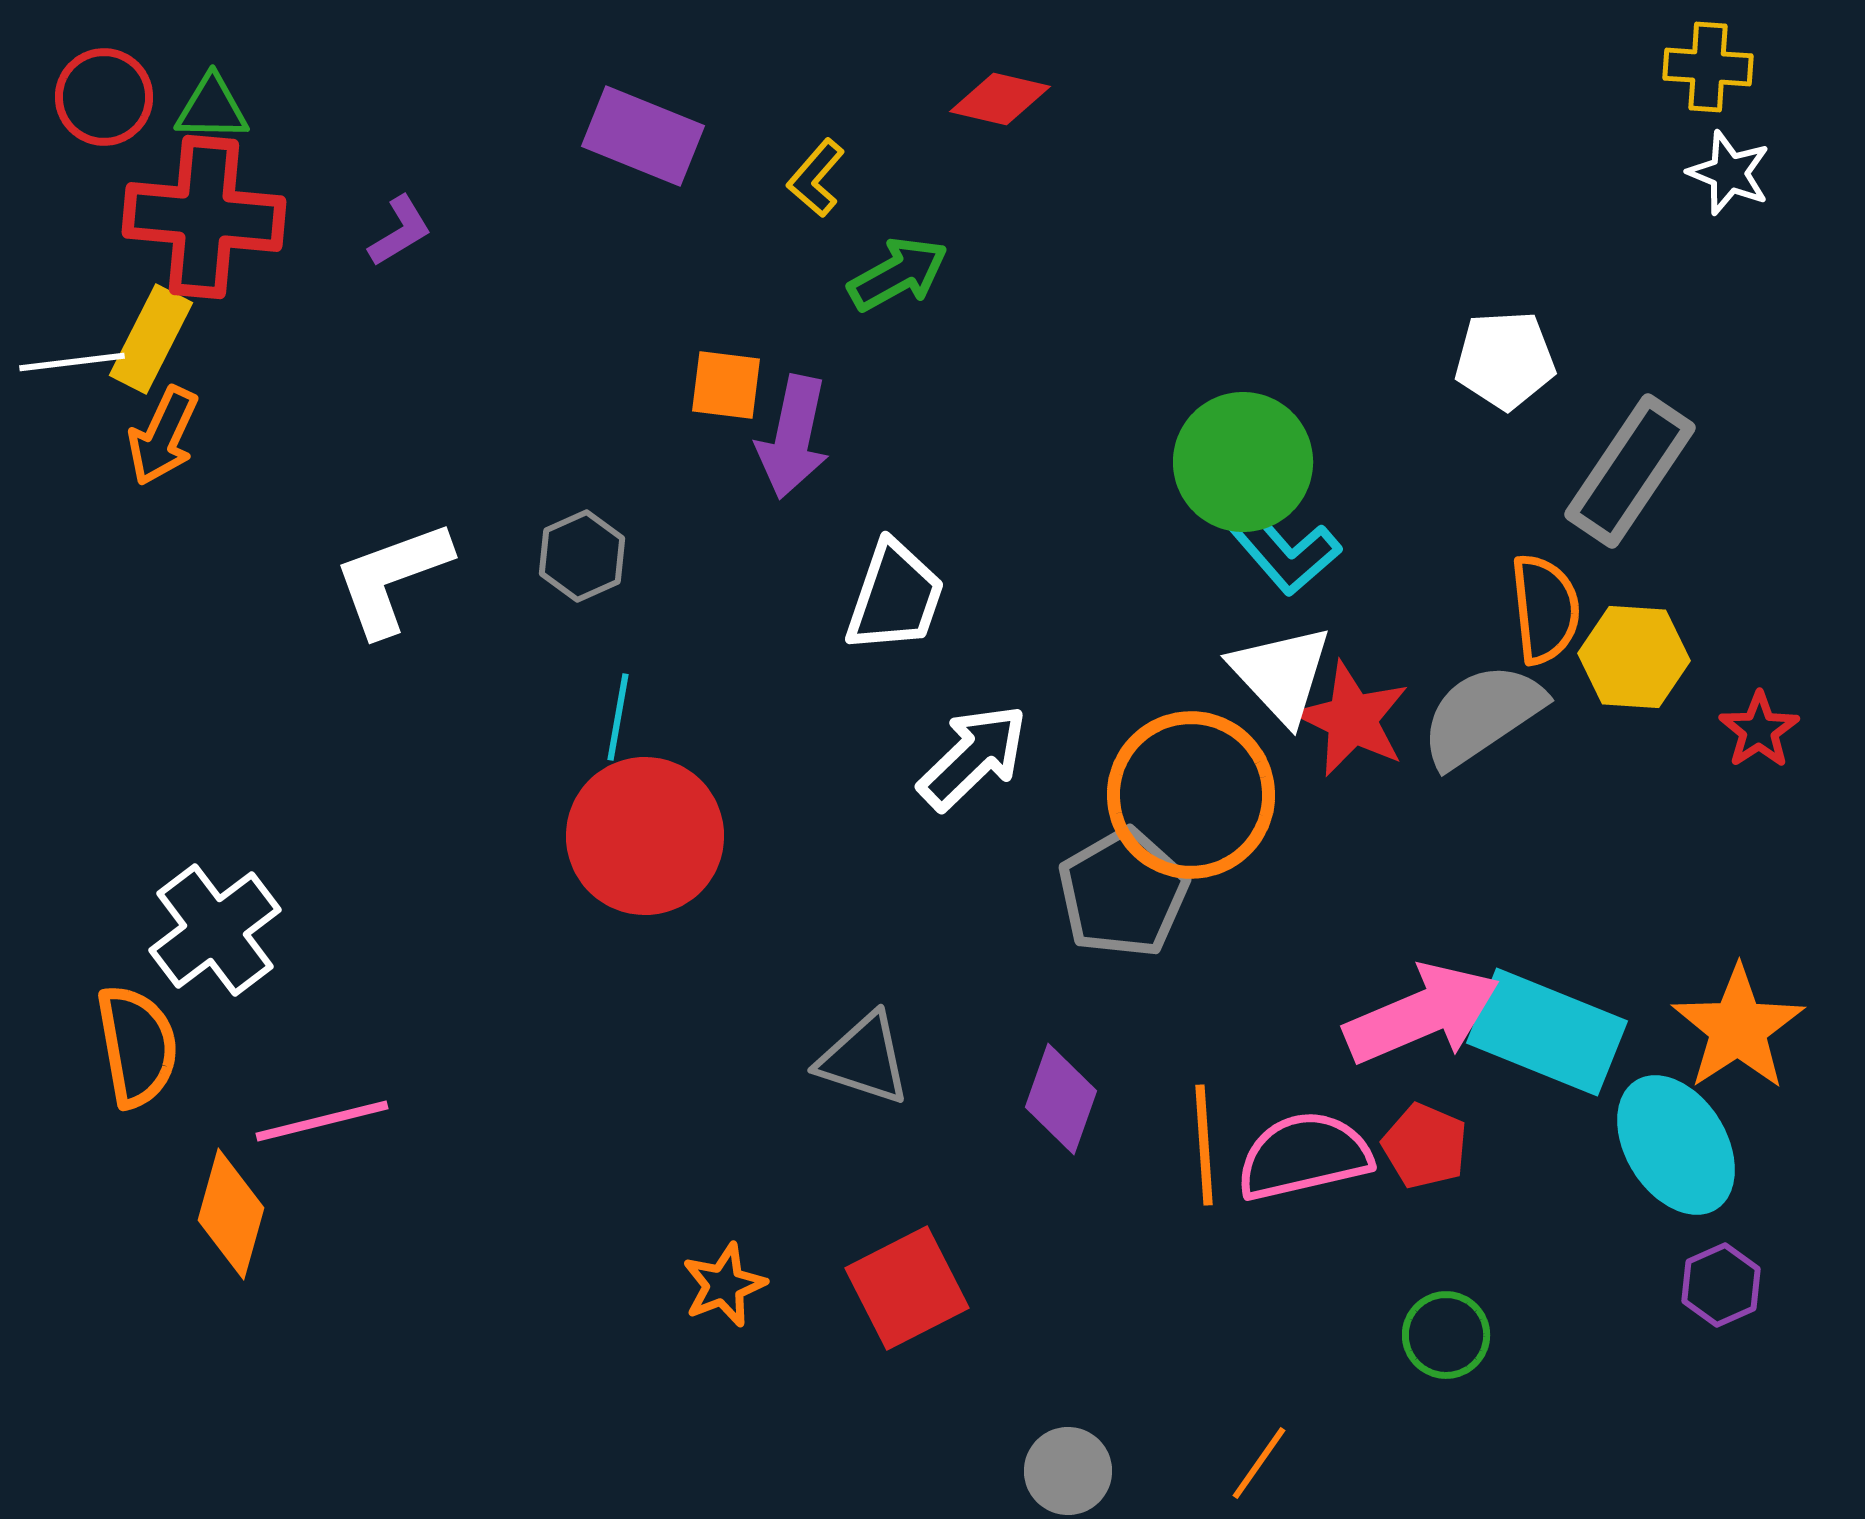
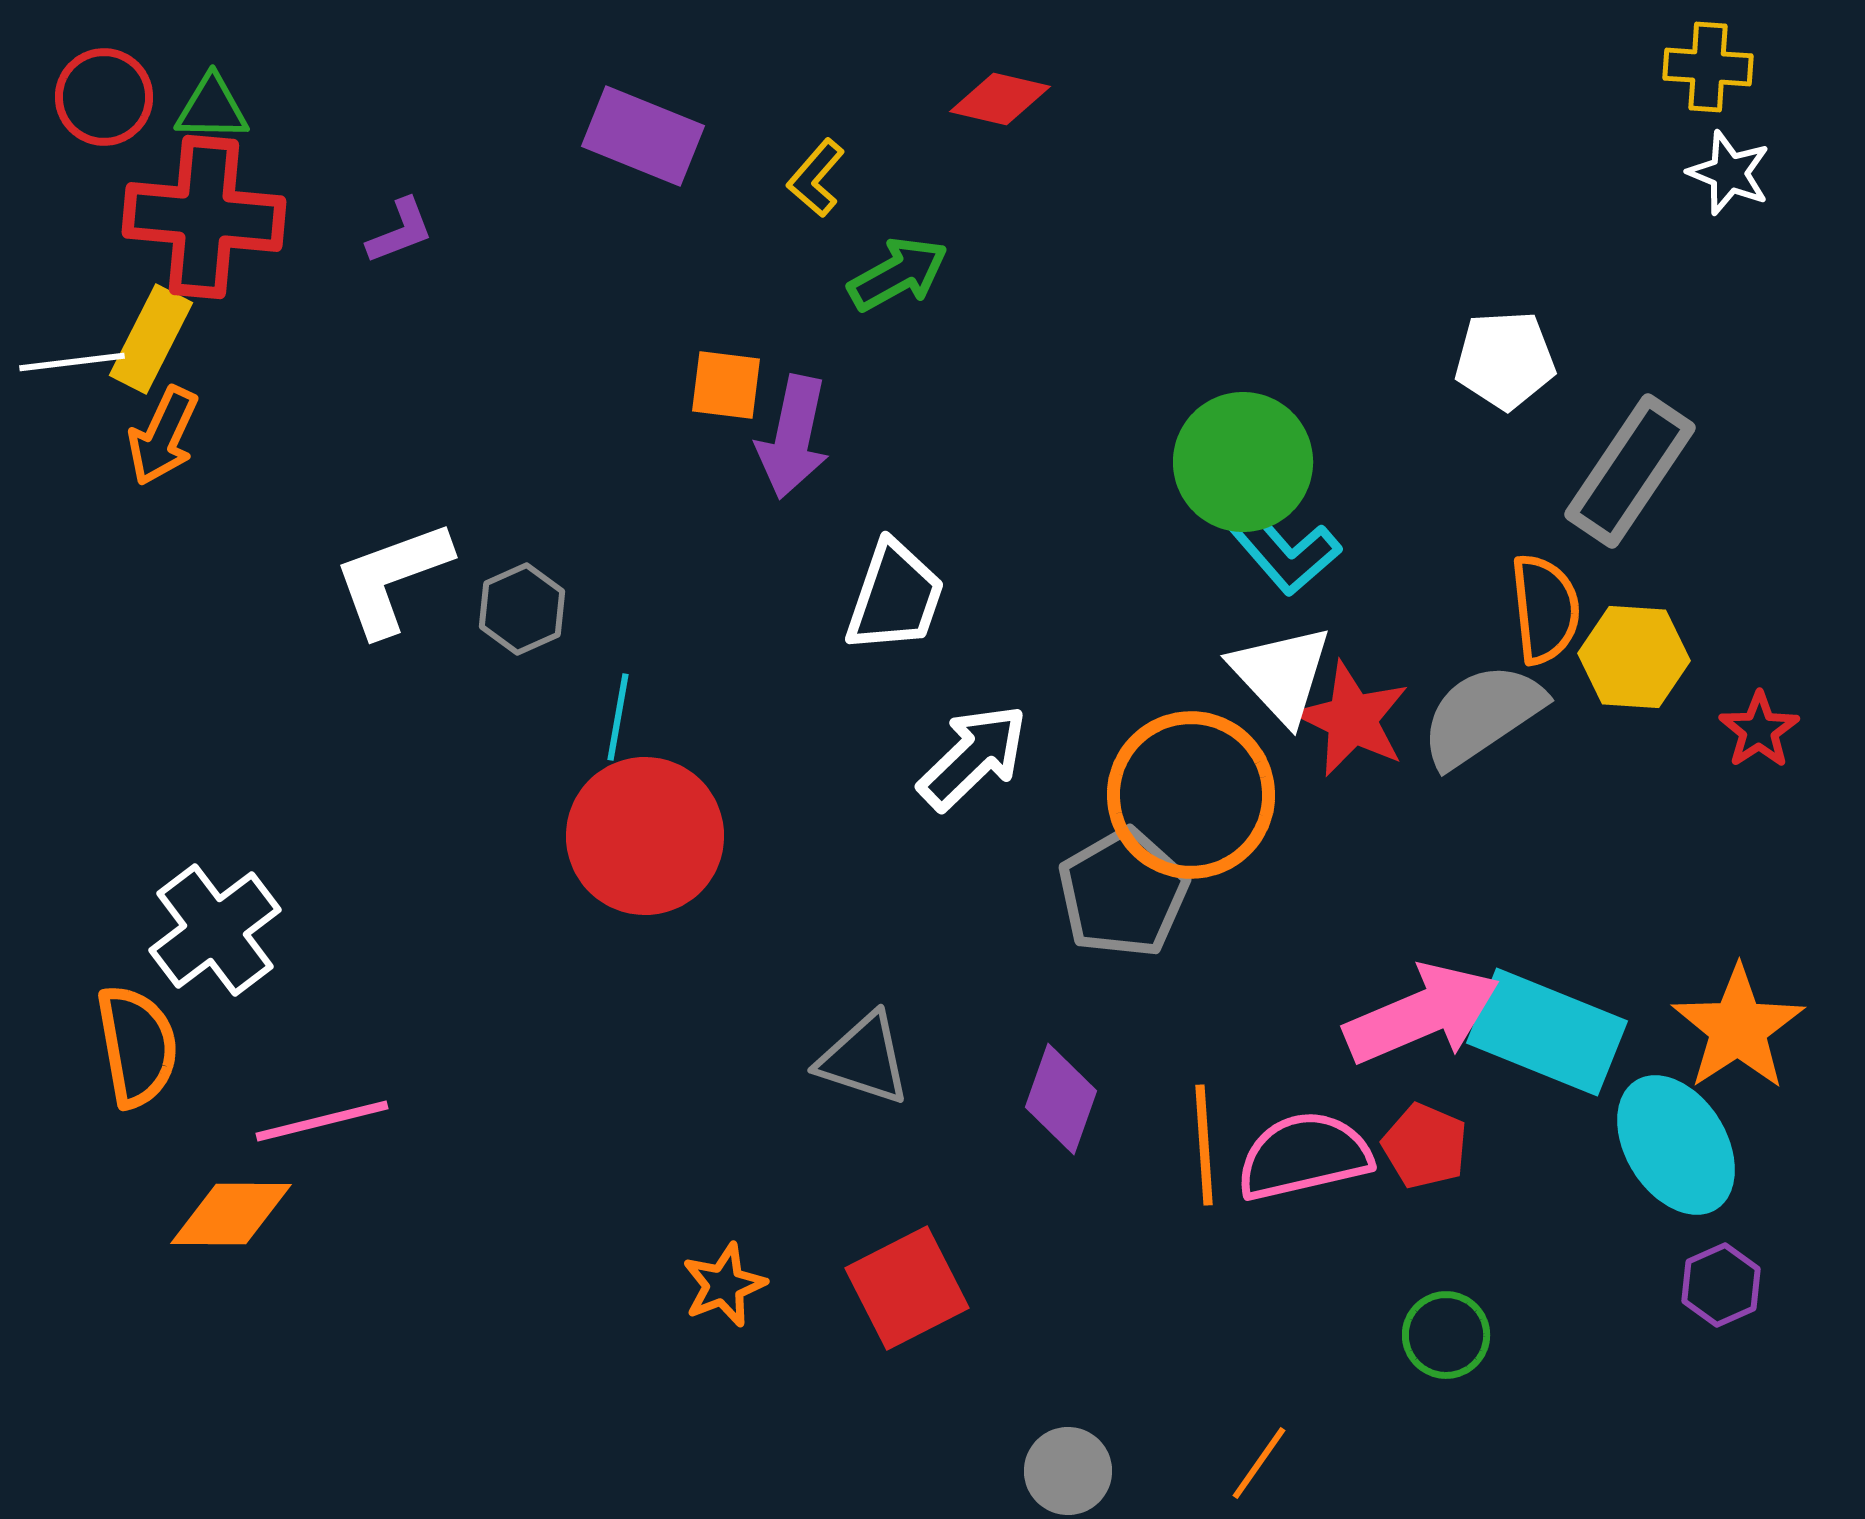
purple L-shape at (400, 231): rotated 10 degrees clockwise
gray hexagon at (582, 556): moved 60 px left, 53 px down
orange diamond at (231, 1214): rotated 75 degrees clockwise
